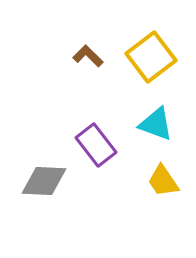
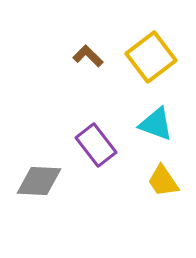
gray diamond: moved 5 px left
